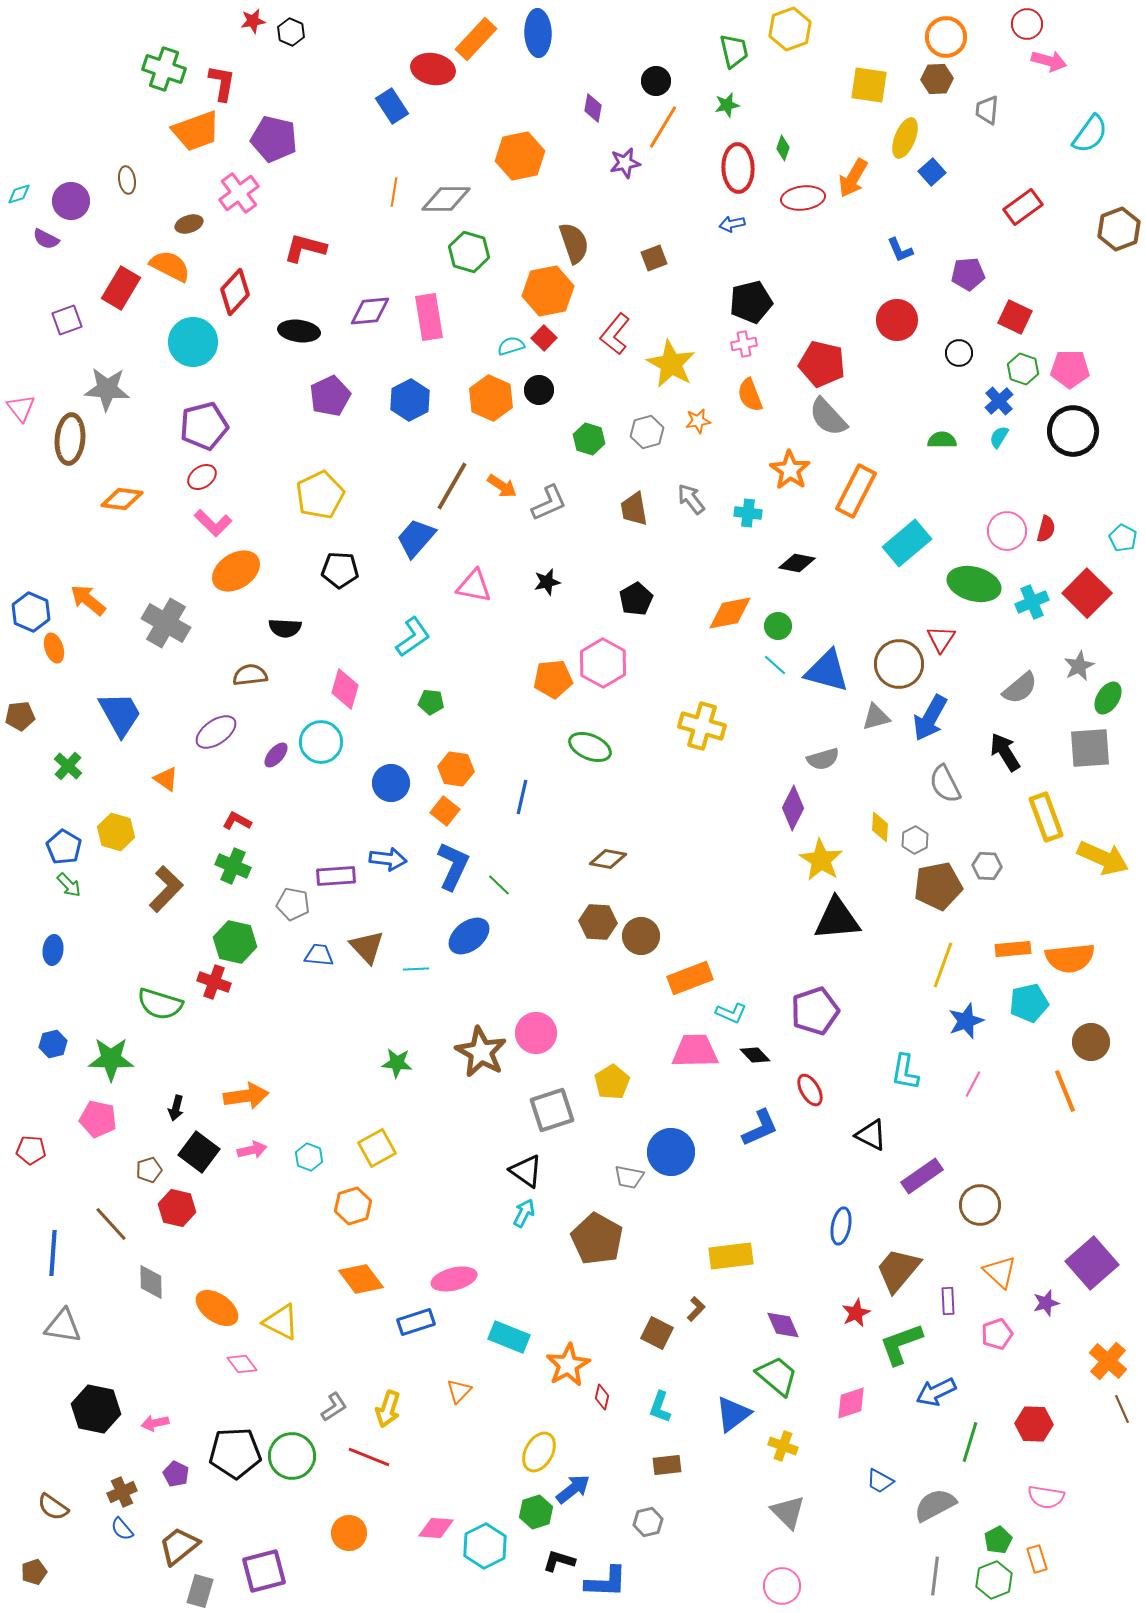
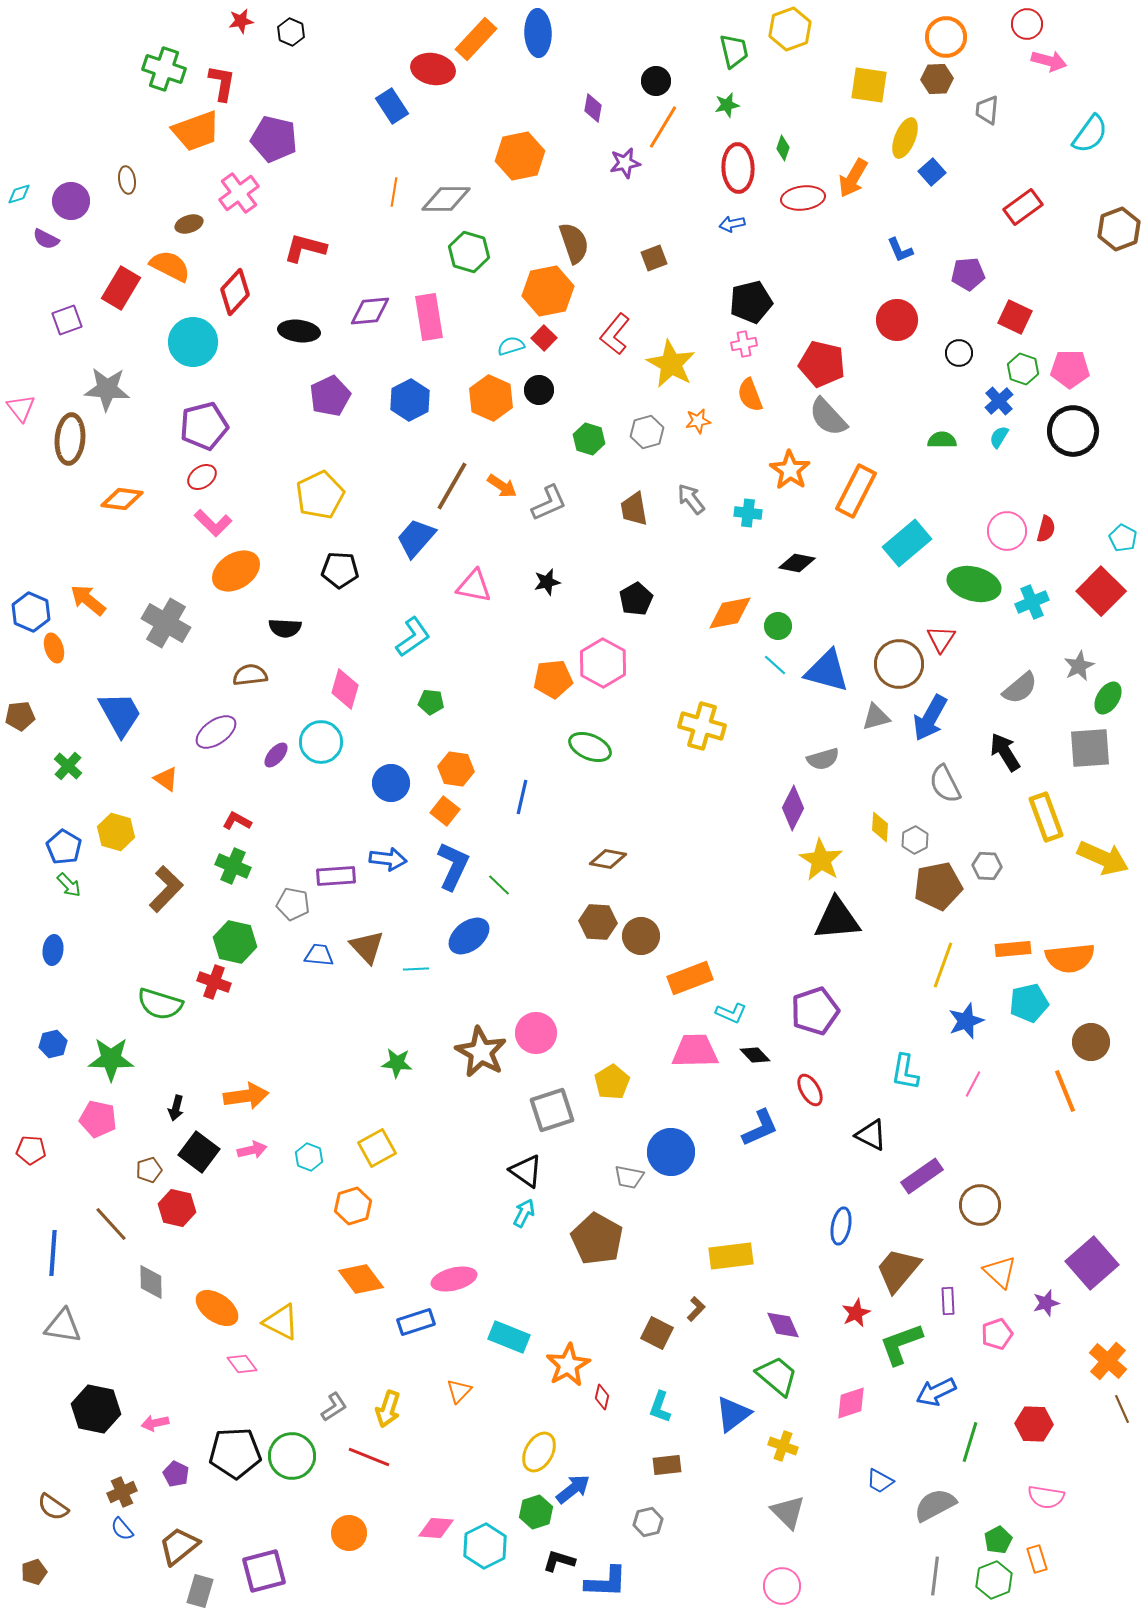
red star at (253, 21): moved 12 px left
red square at (1087, 593): moved 14 px right, 2 px up
